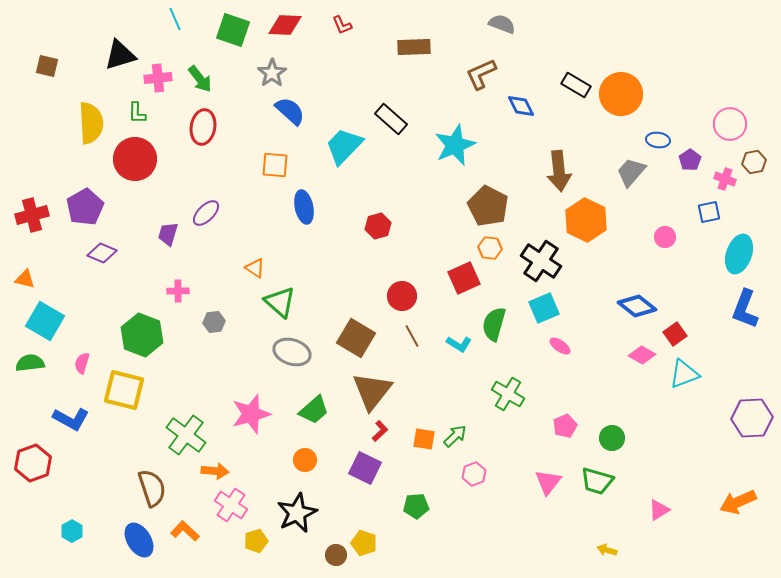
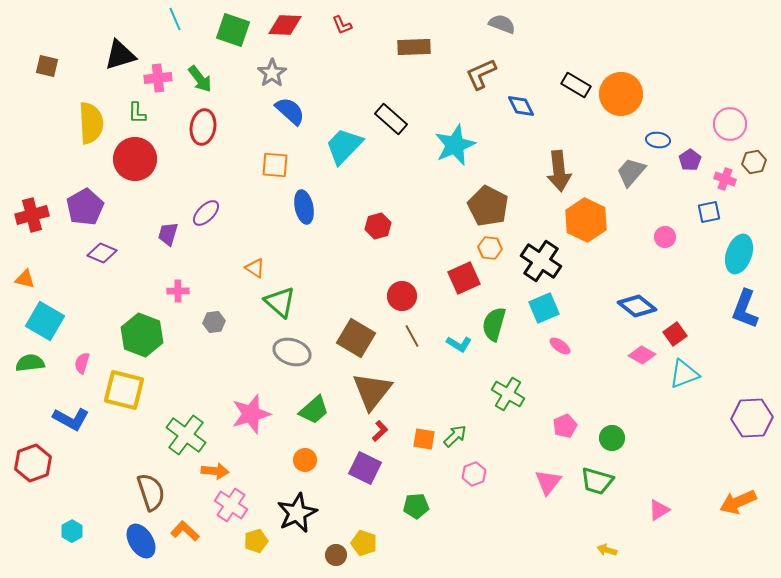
brown semicircle at (152, 488): moved 1 px left, 4 px down
blue ellipse at (139, 540): moved 2 px right, 1 px down
